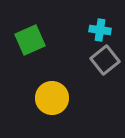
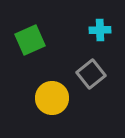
cyan cross: rotated 10 degrees counterclockwise
gray square: moved 14 px left, 14 px down
